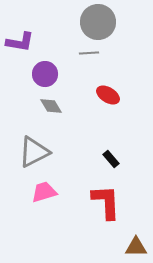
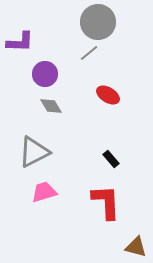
purple L-shape: rotated 8 degrees counterclockwise
gray line: rotated 36 degrees counterclockwise
brown triangle: rotated 15 degrees clockwise
